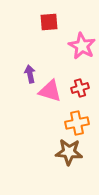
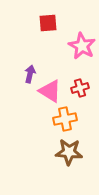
red square: moved 1 px left, 1 px down
purple arrow: rotated 24 degrees clockwise
pink triangle: rotated 15 degrees clockwise
orange cross: moved 12 px left, 4 px up
